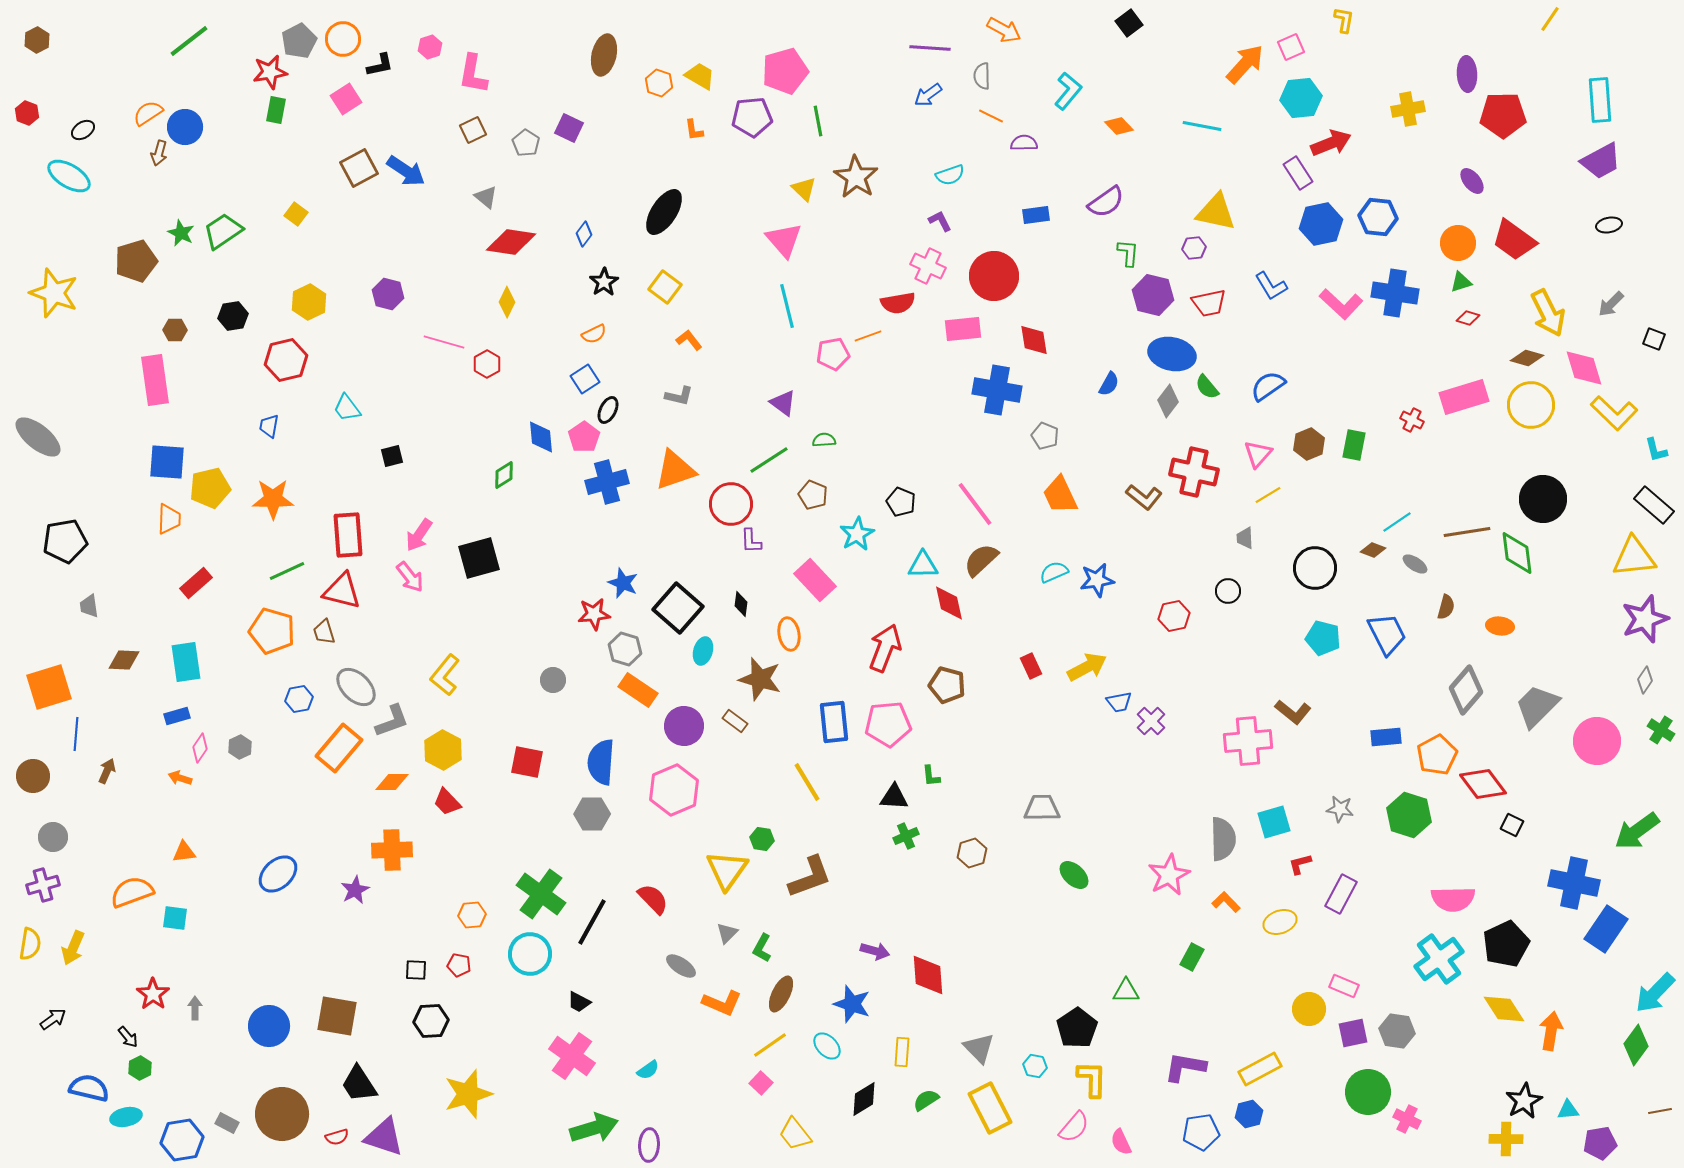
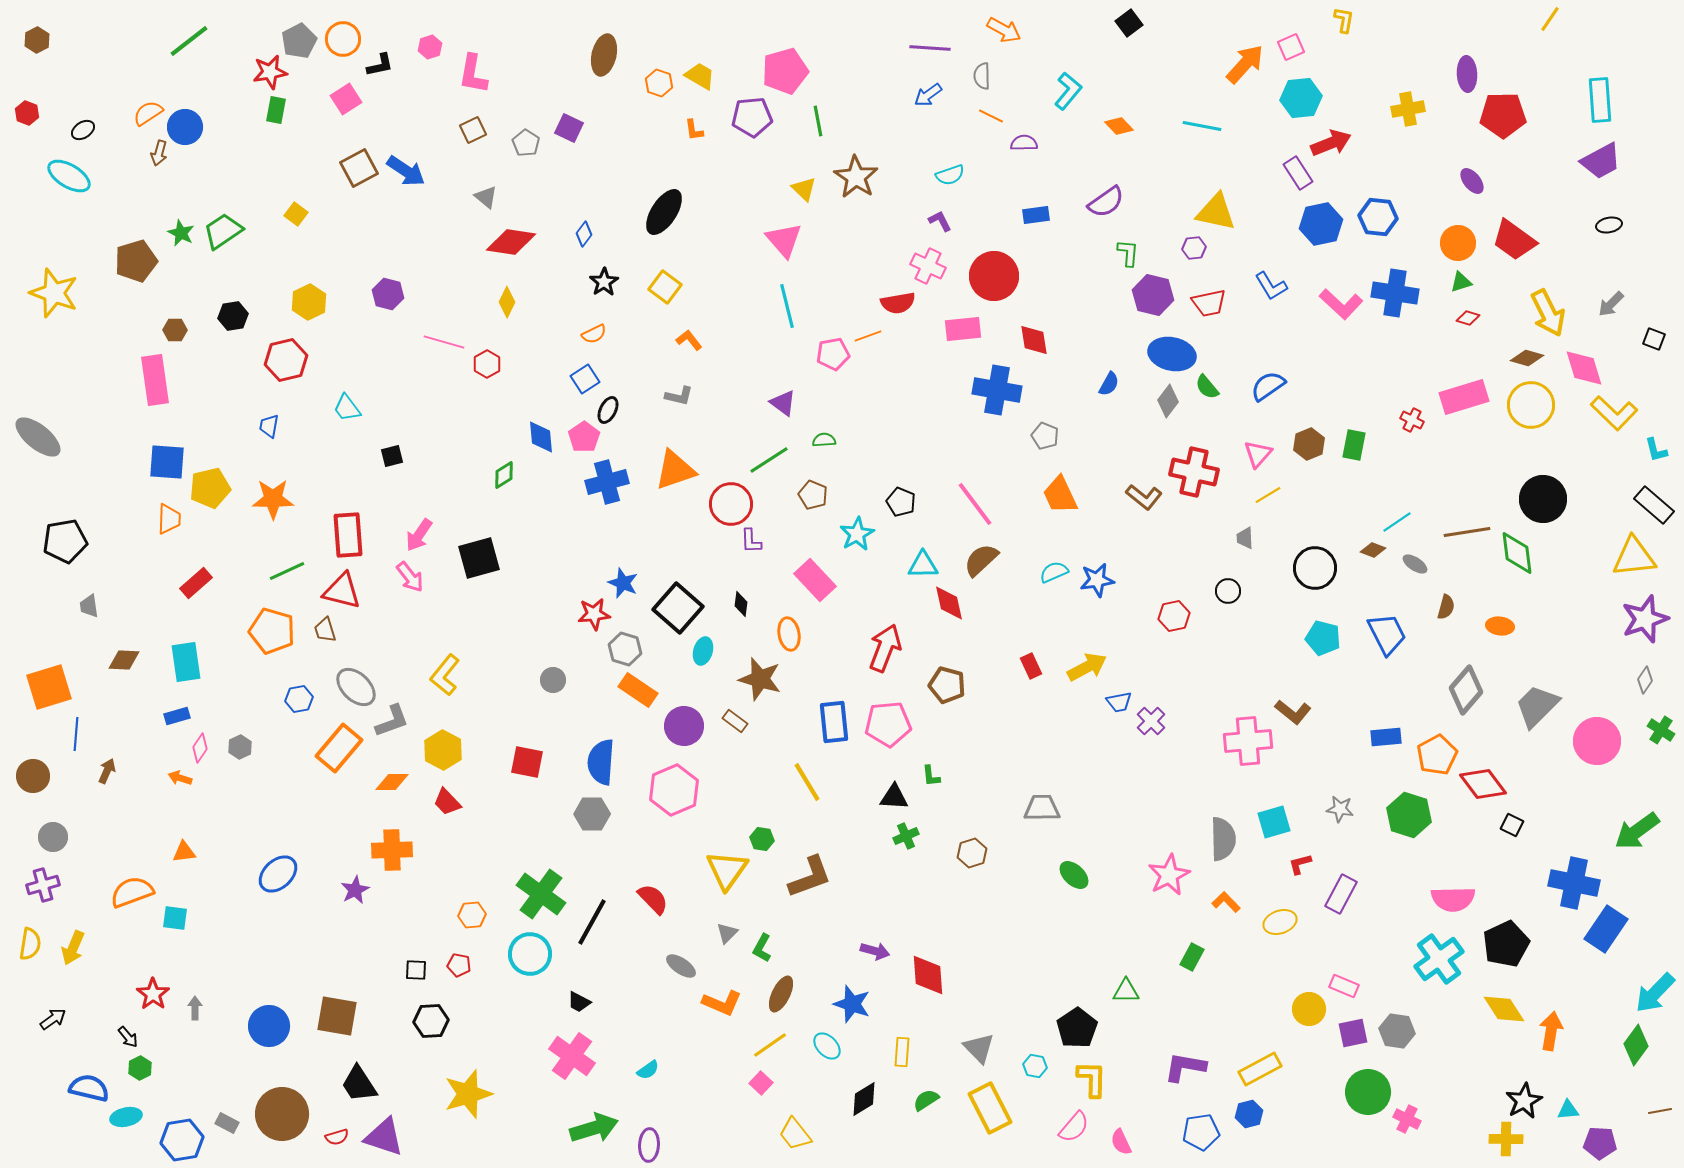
brown trapezoid at (324, 632): moved 1 px right, 2 px up
purple pentagon at (1600, 1143): rotated 12 degrees clockwise
